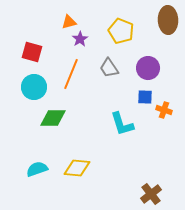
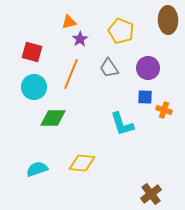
yellow diamond: moved 5 px right, 5 px up
